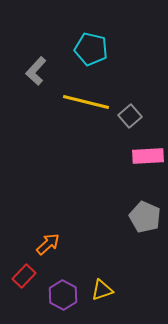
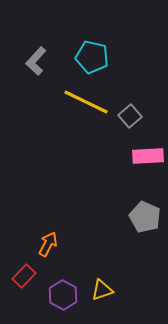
cyan pentagon: moved 1 px right, 8 px down
gray L-shape: moved 10 px up
yellow line: rotated 12 degrees clockwise
orange arrow: rotated 20 degrees counterclockwise
